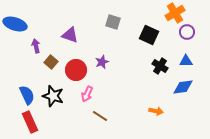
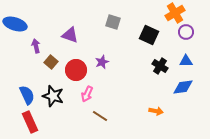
purple circle: moved 1 px left
